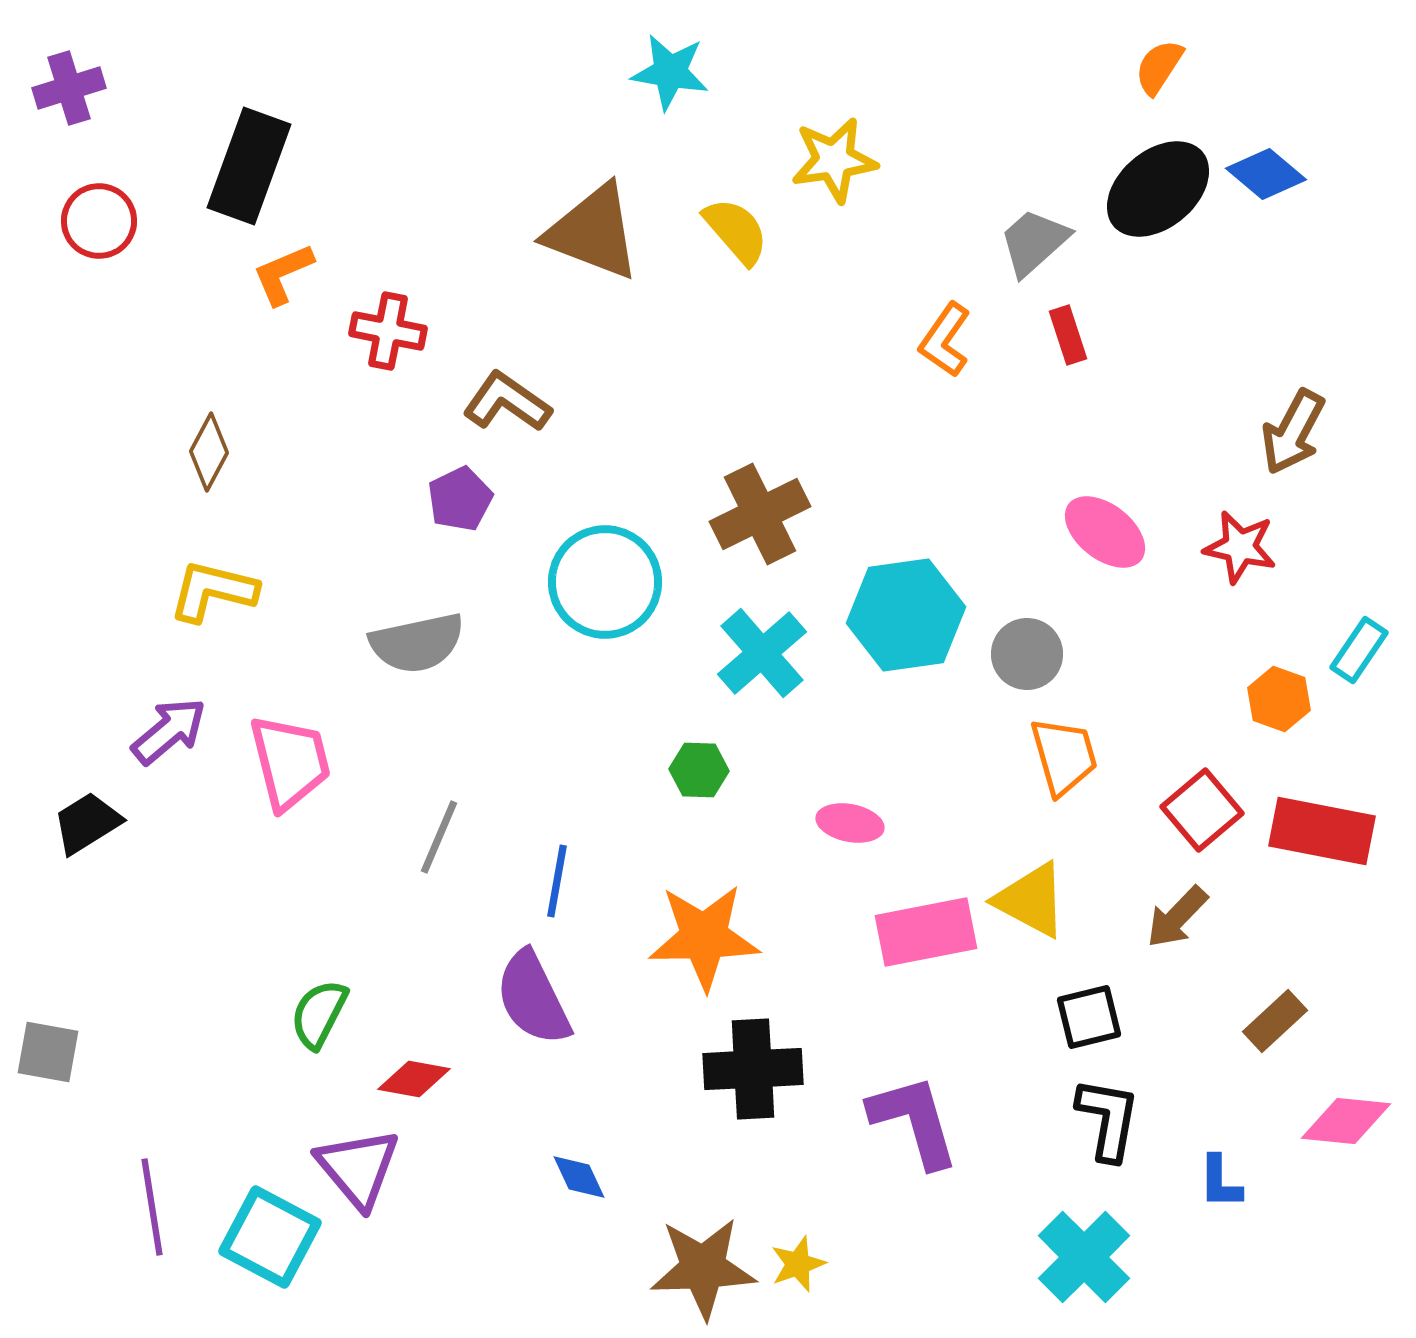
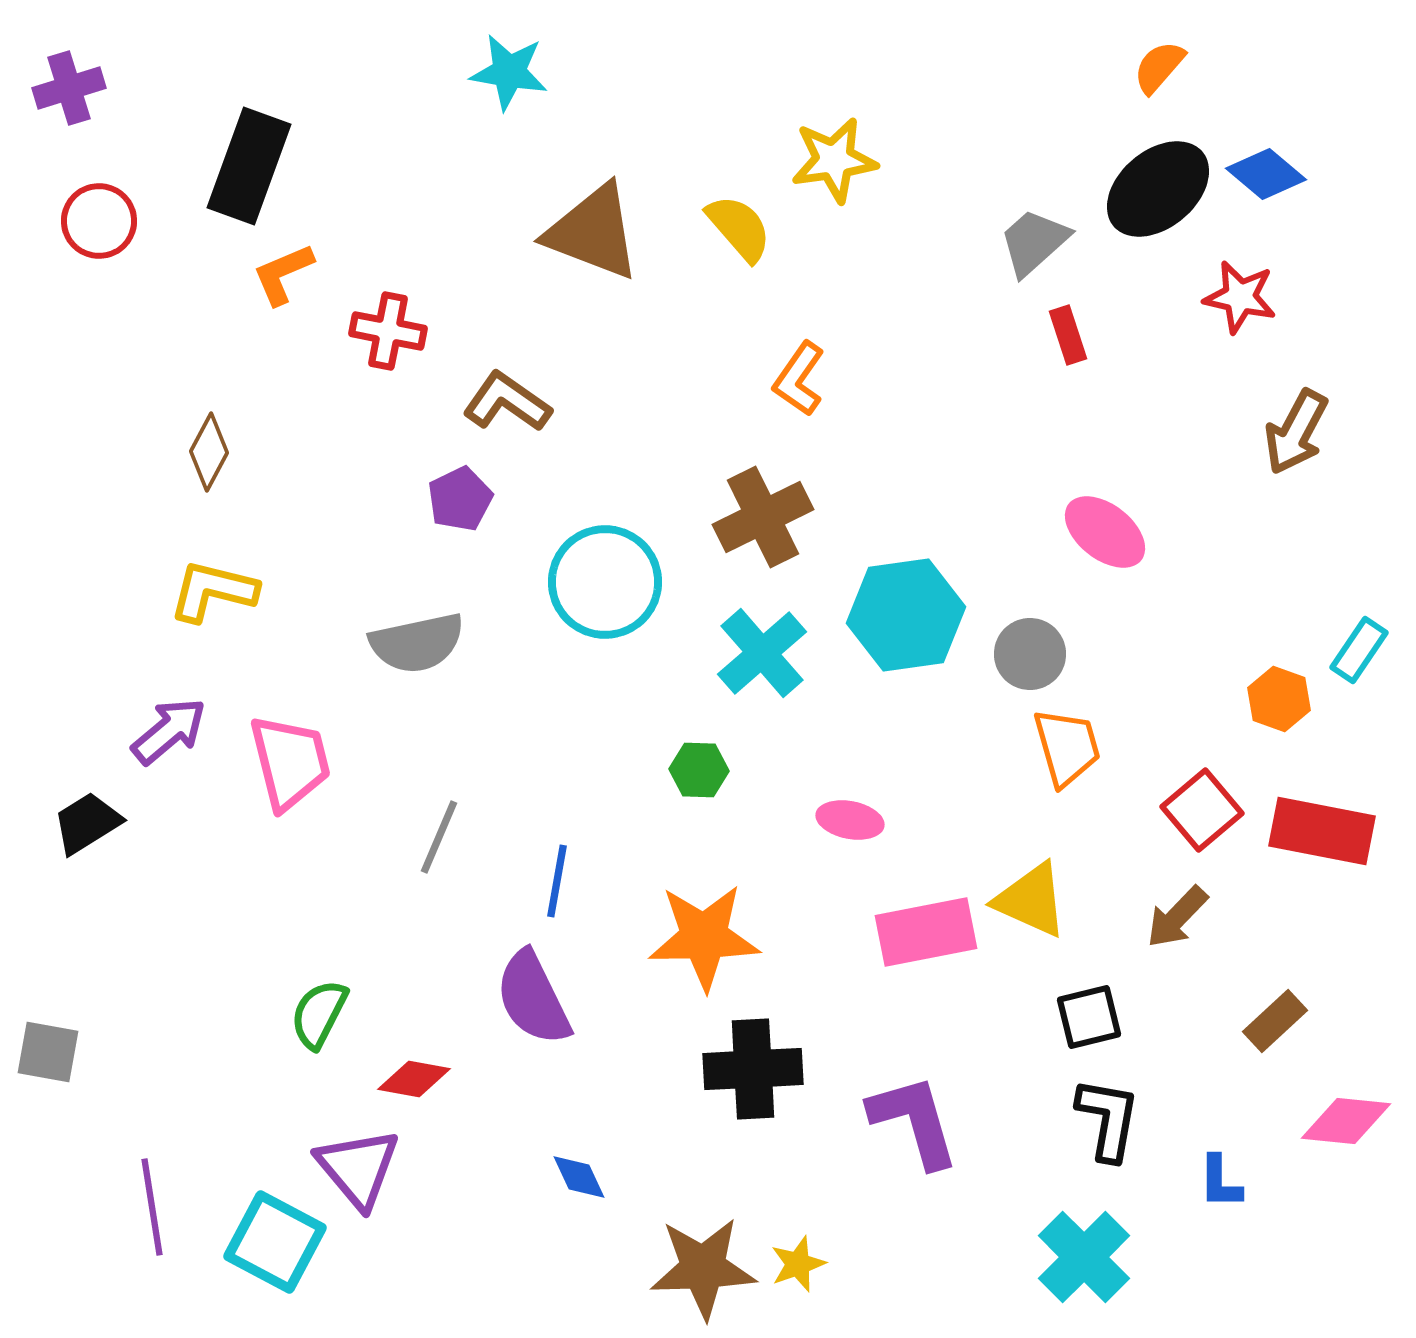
orange semicircle at (1159, 67): rotated 8 degrees clockwise
cyan star at (670, 72): moved 161 px left
yellow semicircle at (736, 231): moved 3 px right, 3 px up
orange L-shape at (945, 340): moved 146 px left, 39 px down
brown arrow at (1293, 432): moved 3 px right
brown cross at (760, 514): moved 3 px right, 3 px down
red star at (1240, 547): moved 250 px up
gray circle at (1027, 654): moved 3 px right
orange trapezoid at (1064, 756): moved 3 px right, 9 px up
pink ellipse at (850, 823): moved 3 px up
yellow triangle at (1031, 900): rotated 4 degrees counterclockwise
cyan square at (270, 1237): moved 5 px right, 5 px down
